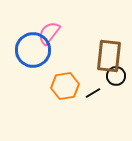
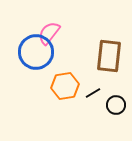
blue circle: moved 3 px right, 2 px down
black circle: moved 29 px down
